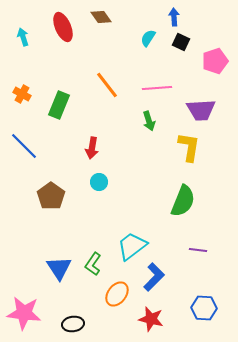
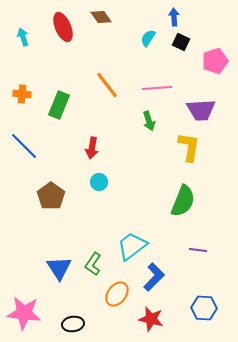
orange cross: rotated 24 degrees counterclockwise
